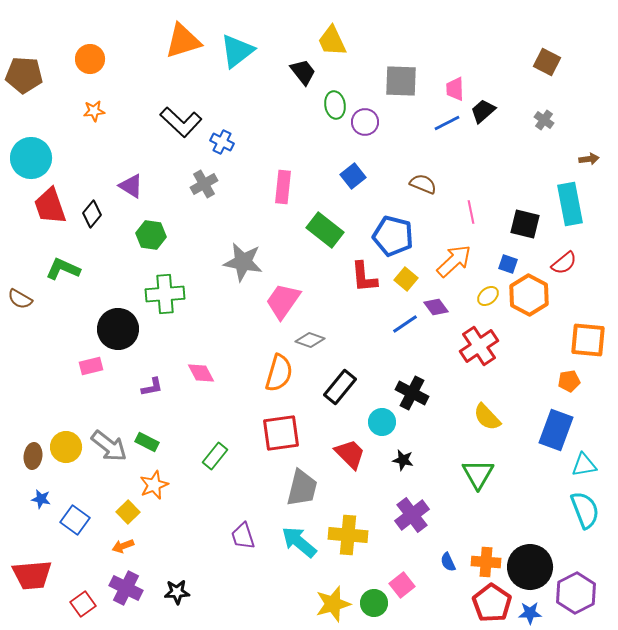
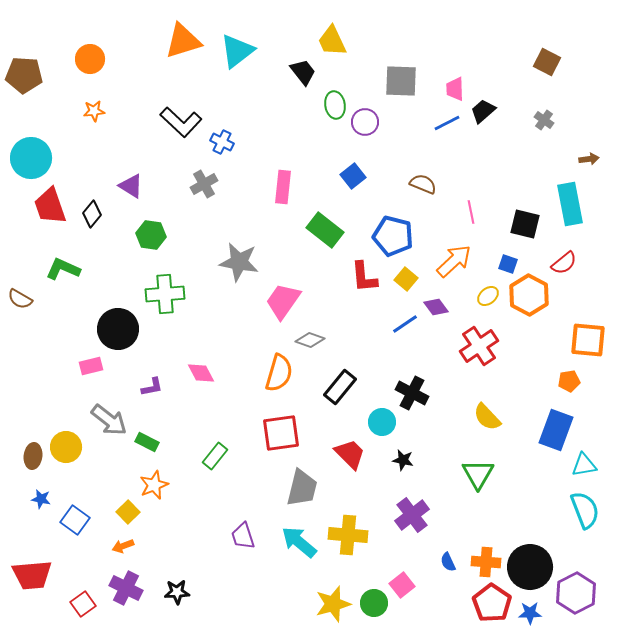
gray star at (243, 262): moved 4 px left
gray arrow at (109, 446): moved 26 px up
